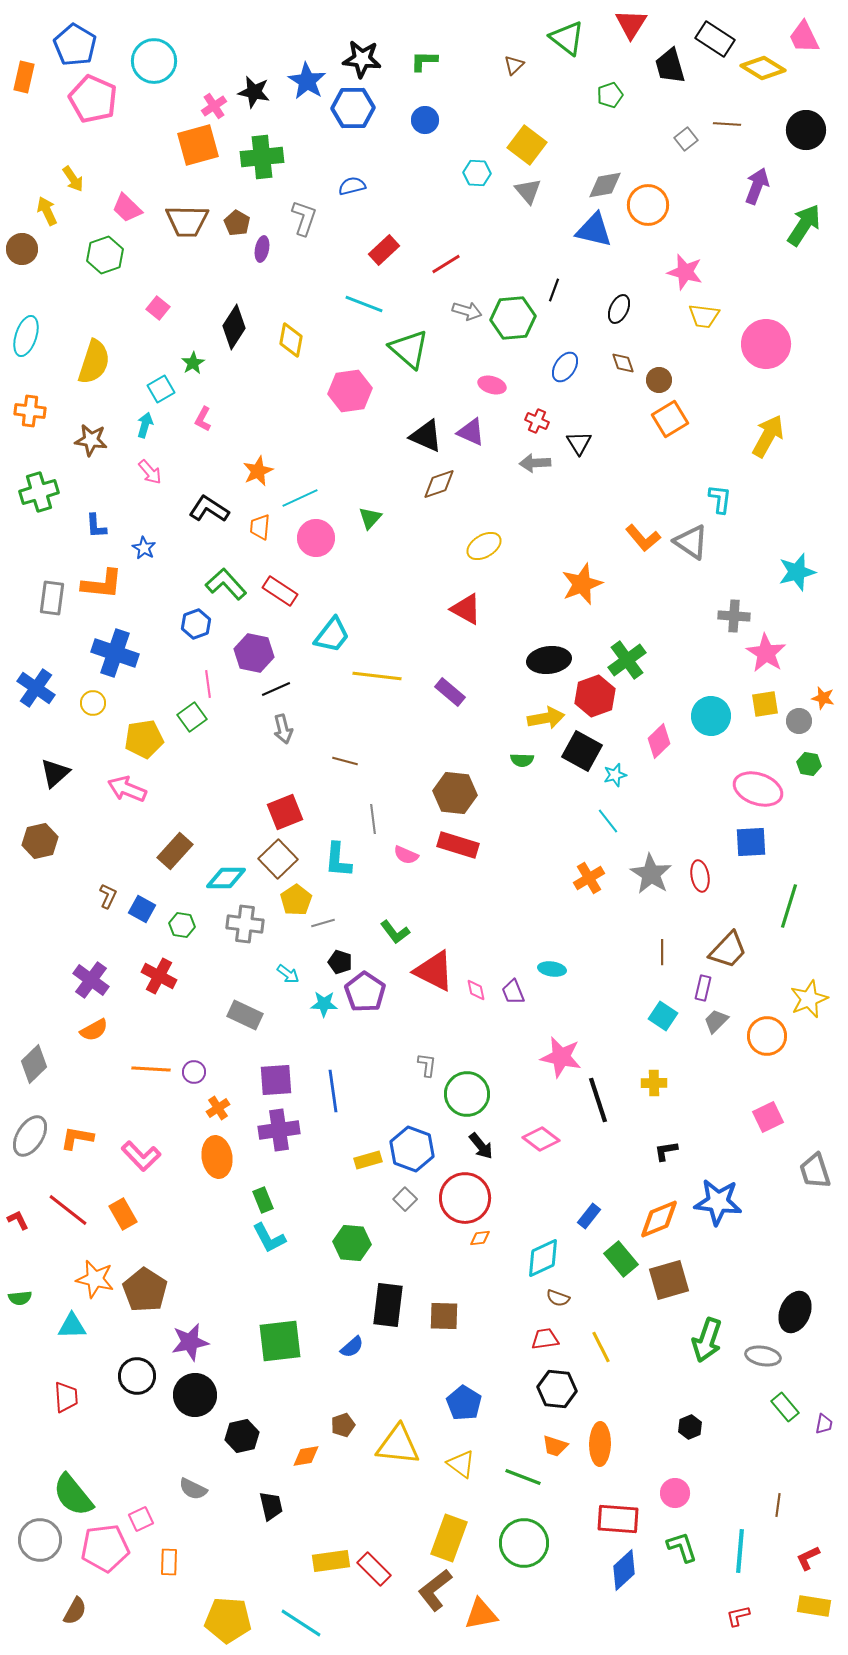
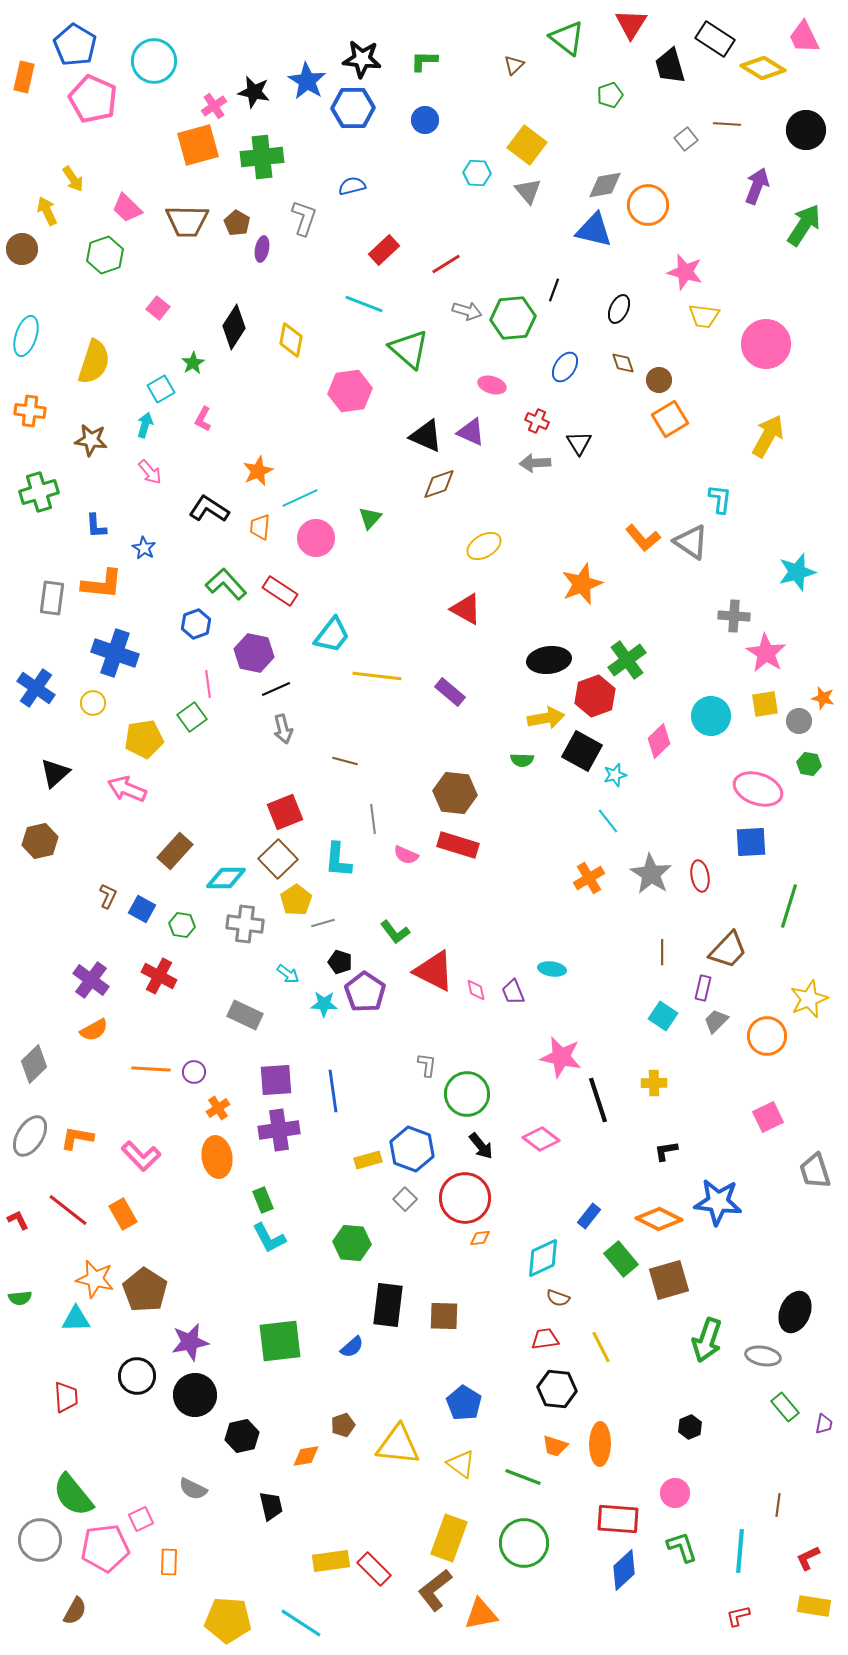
orange diamond at (659, 1219): rotated 48 degrees clockwise
cyan triangle at (72, 1326): moved 4 px right, 7 px up
